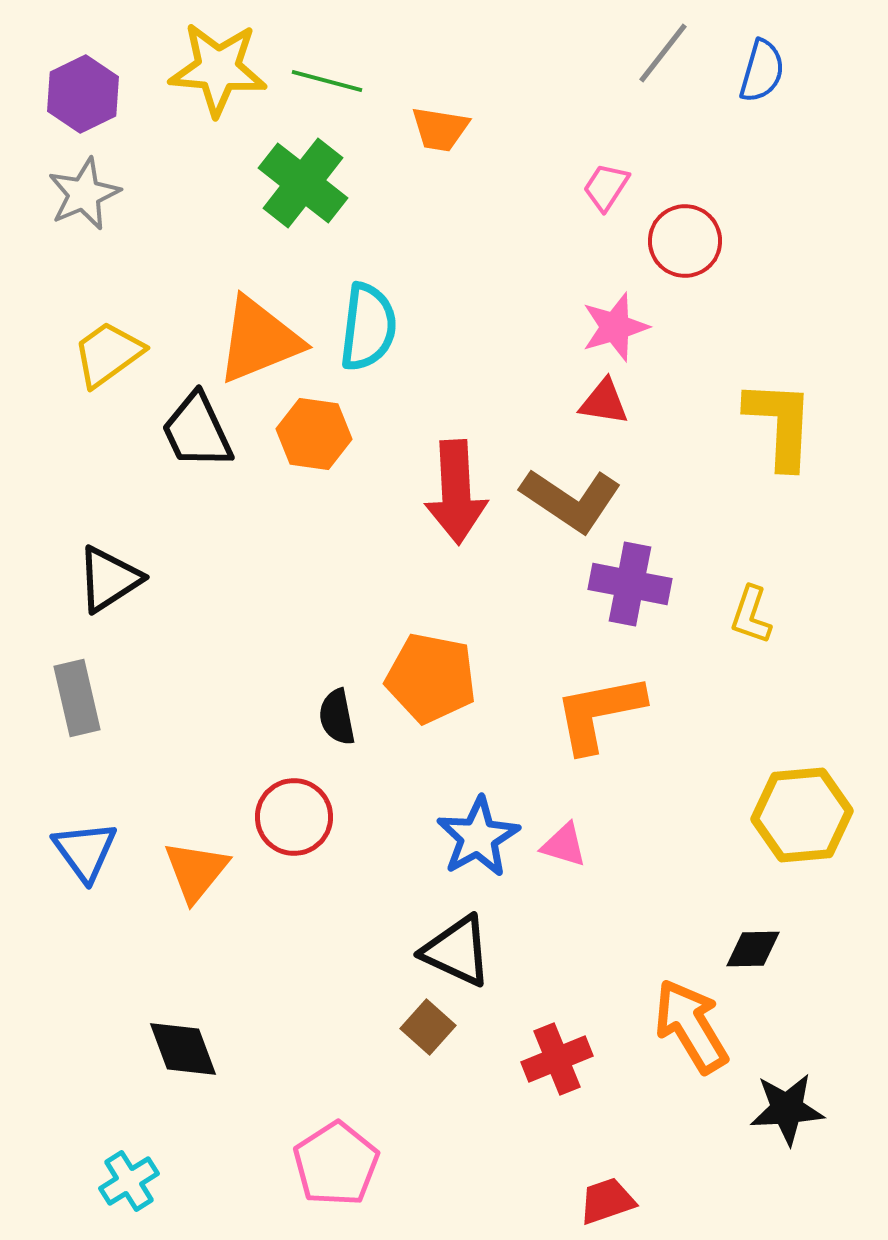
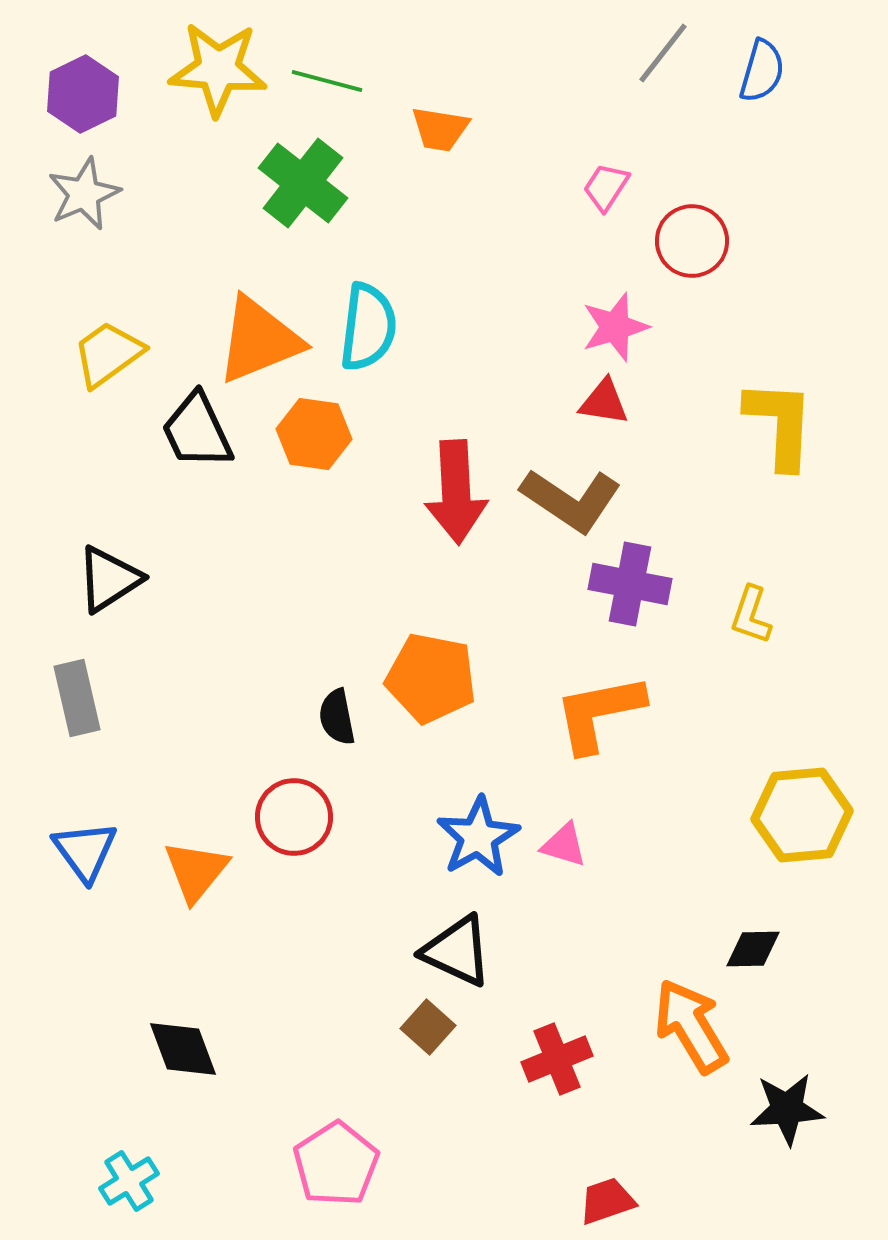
red circle at (685, 241): moved 7 px right
